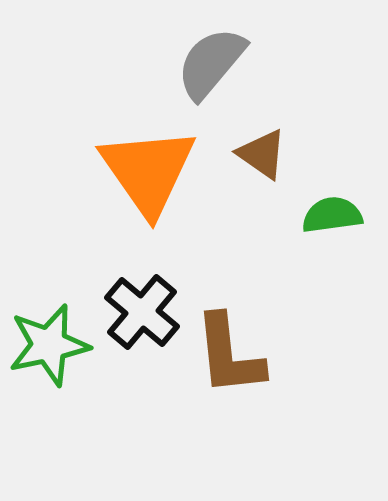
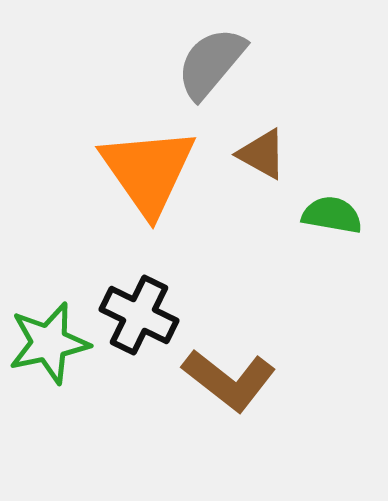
brown triangle: rotated 6 degrees counterclockwise
green semicircle: rotated 18 degrees clockwise
black cross: moved 3 px left, 3 px down; rotated 14 degrees counterclockwise
green star: moved 2 px up
brown L-shape: moved 25 px down; rotated 46 degrees counterclockwise
